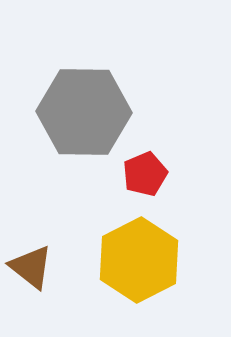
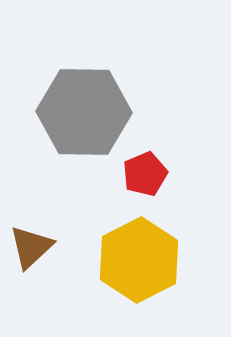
brown triangle: moved 20 px up; rotated 39 degrees clockwise
